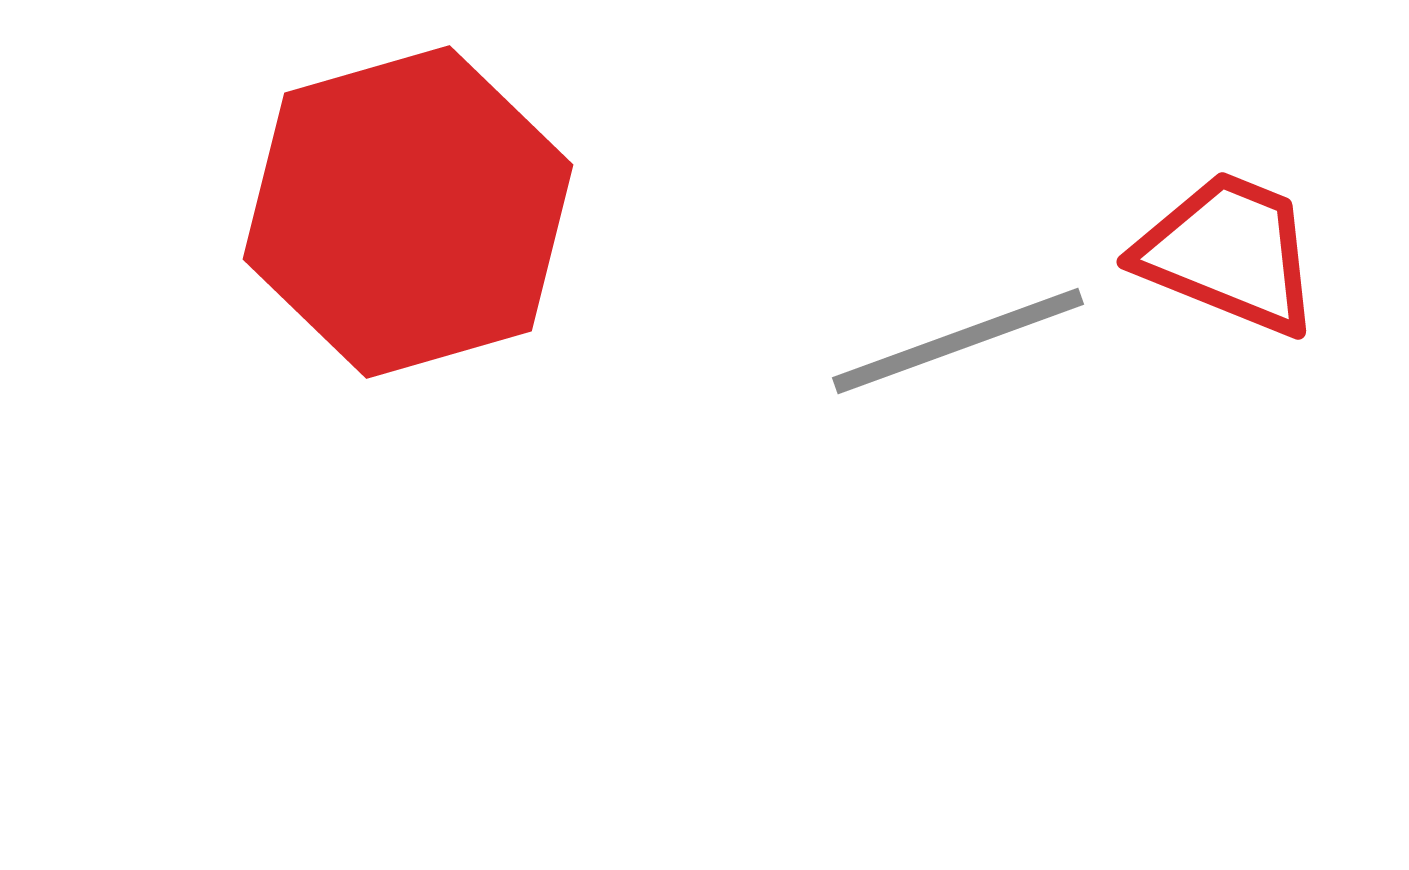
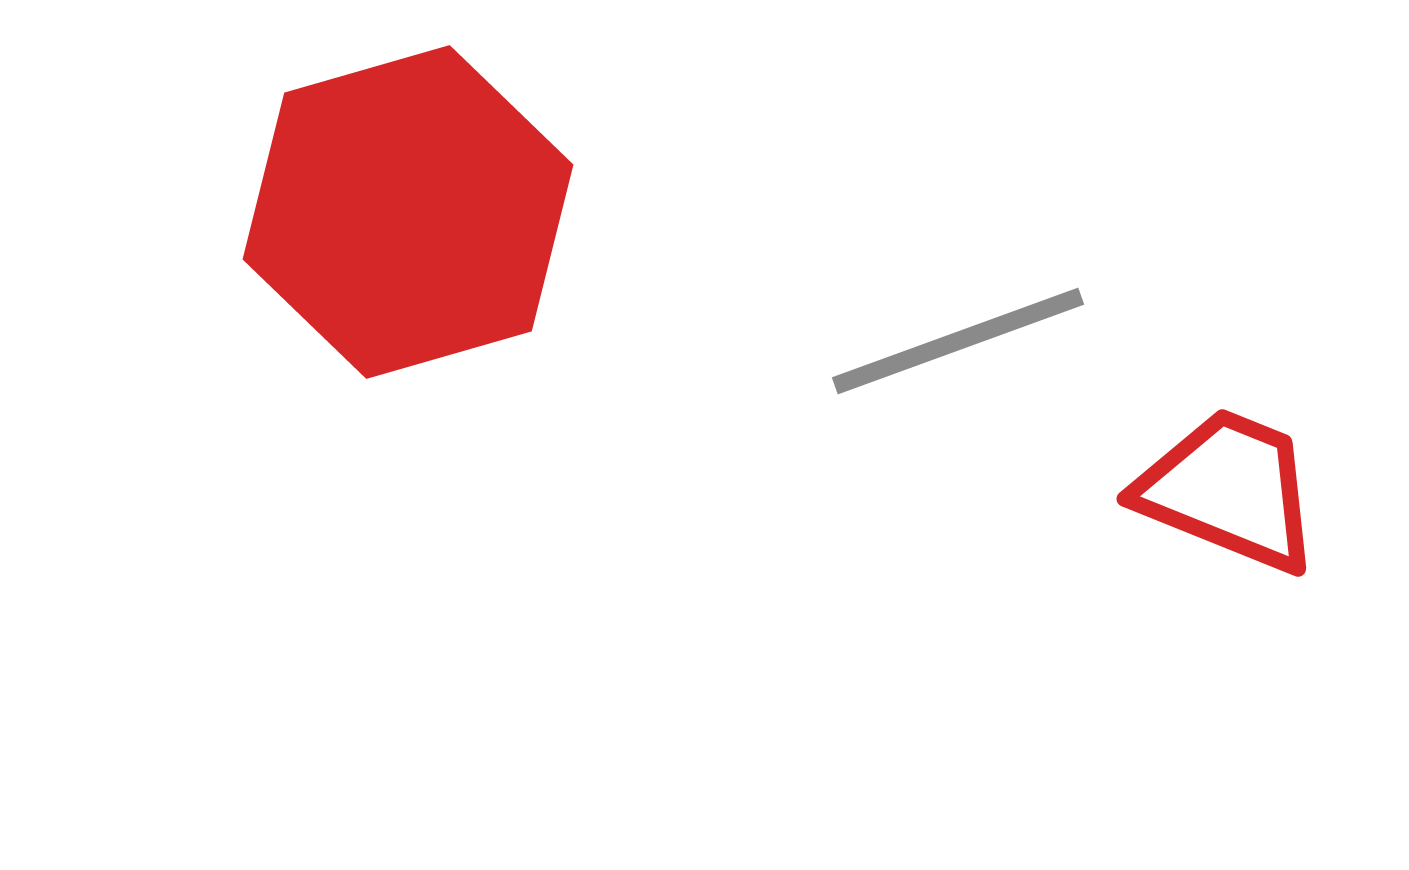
red trapezoid: moved 237 px down
